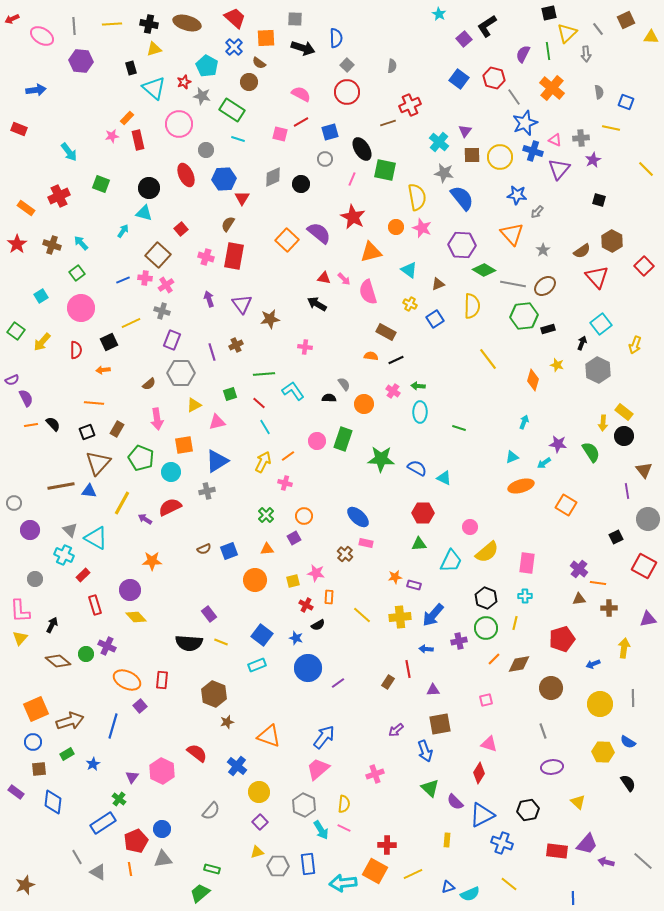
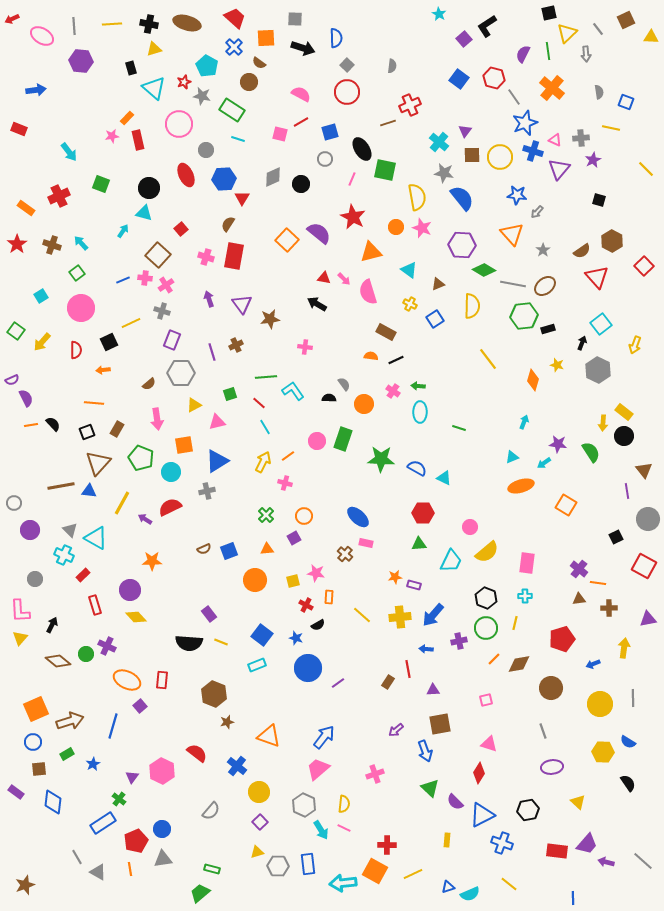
green line at (264, 374): moved 2 px right, 3 px down
